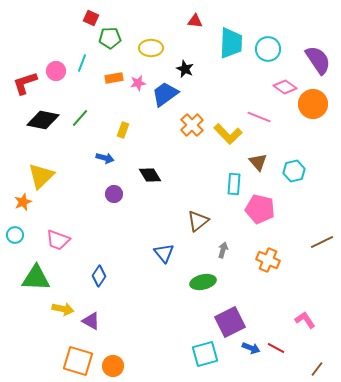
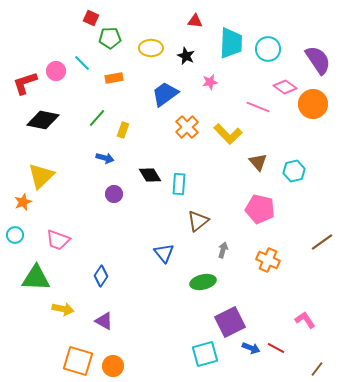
cyan line at (82, 63): rotated 66 degrees counterclockwise
black star at (185, 69): moved 1 px right, 13 px up
pink star at (138, 83): moved 72 px right, 1 px up
pink line at (259, 117): moved 1 px left, 10 px up
green line at (80, 118): moved 17 px right
orange cross at (192, 125): moved 5 px left, 2 px down
cyan rectangle at (234, 184): moved 55 px left
brown line at (322, 242): rotated 10 degrees counterclockwise
blue diamond at (99, 276): moved 2 px right
purple triangle at (91, 321): moved 13 px right
